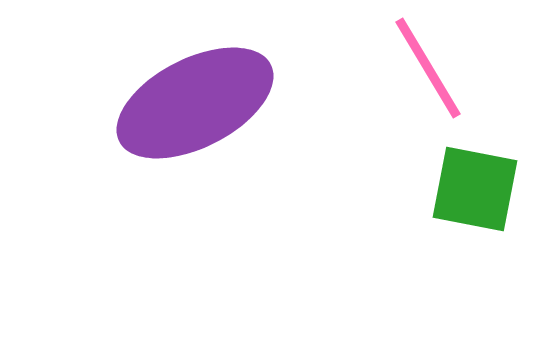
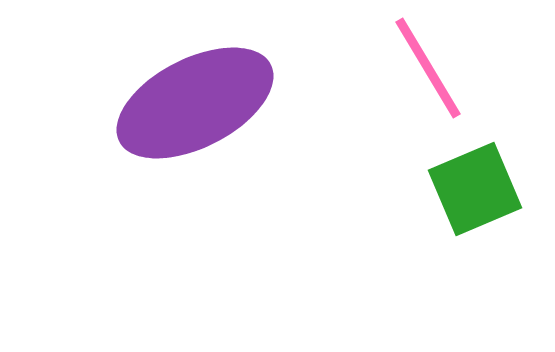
green square: rotated 34 degrees counterclockwise
